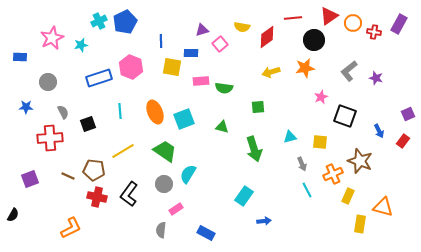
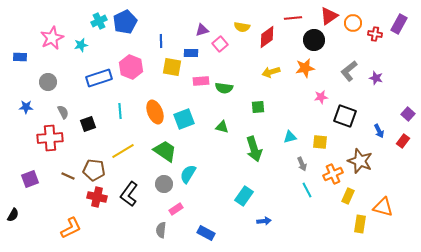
red cross at (374, 32): moved 1 px right, 2 px down
pink star at (321, 97): rotated 16 degrees clockwise
purple square at (408, 114): rotated 24 degrees counterclockwise
